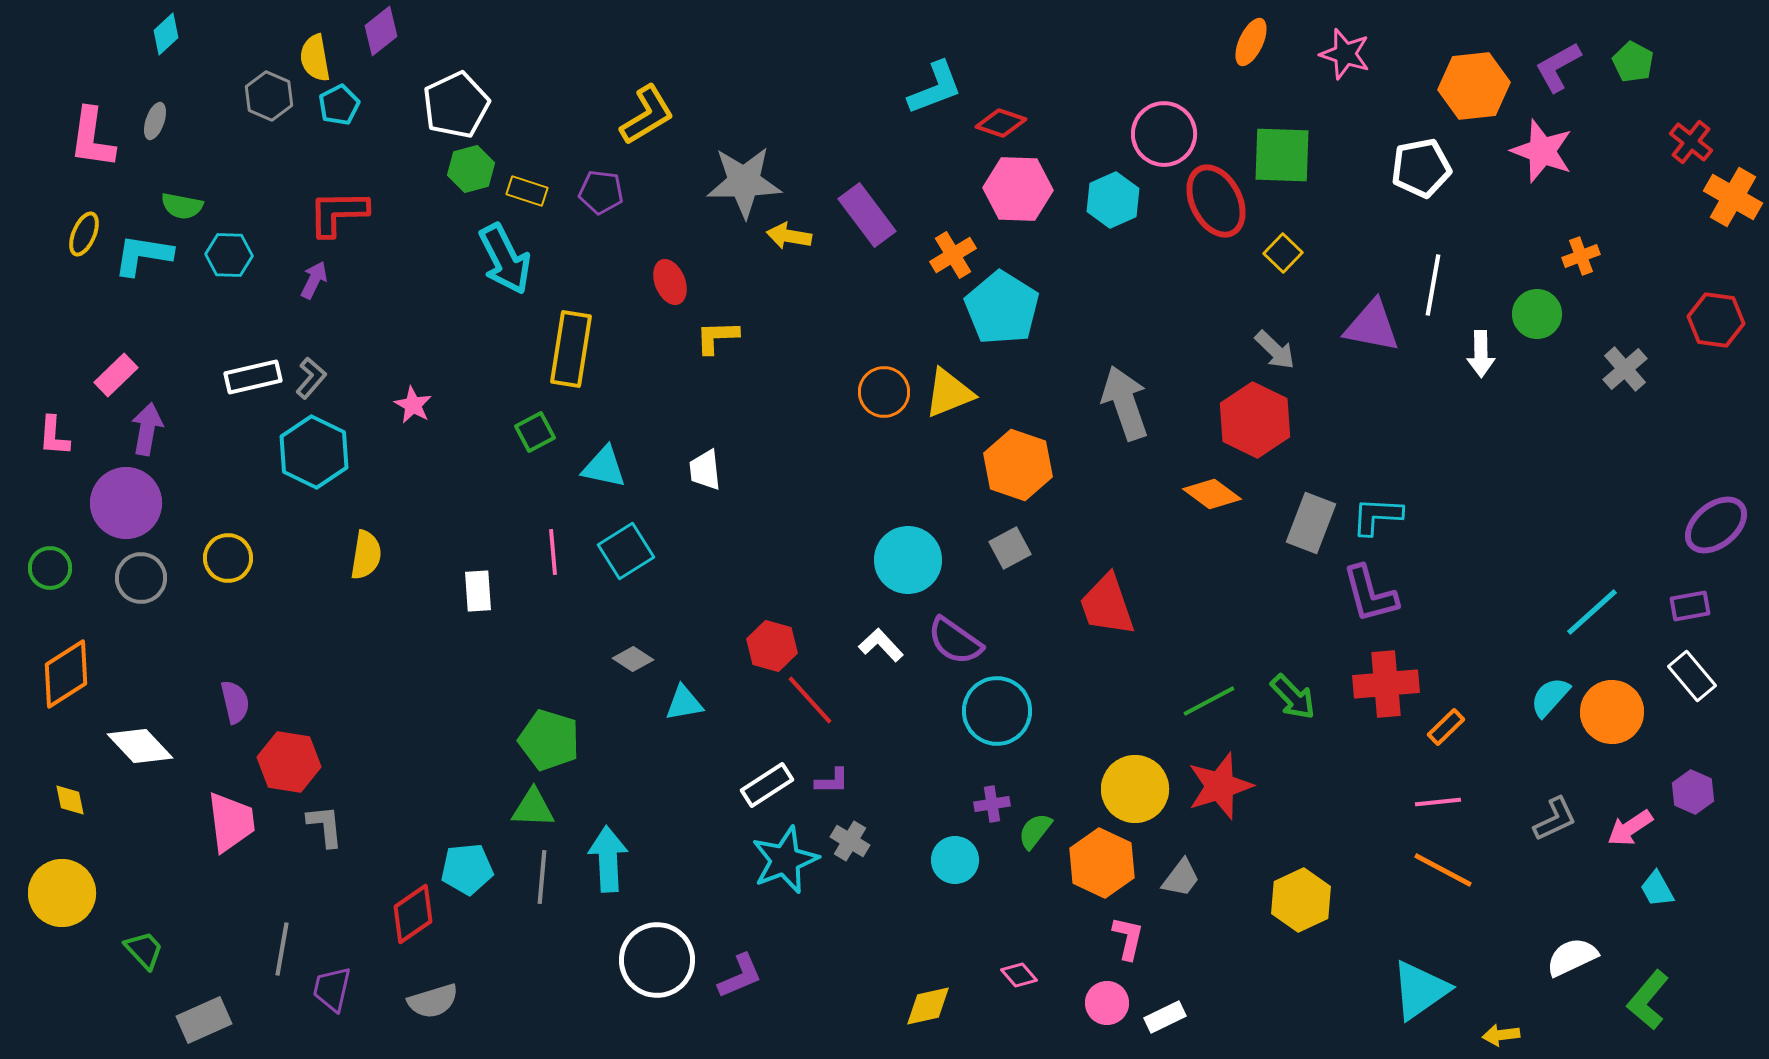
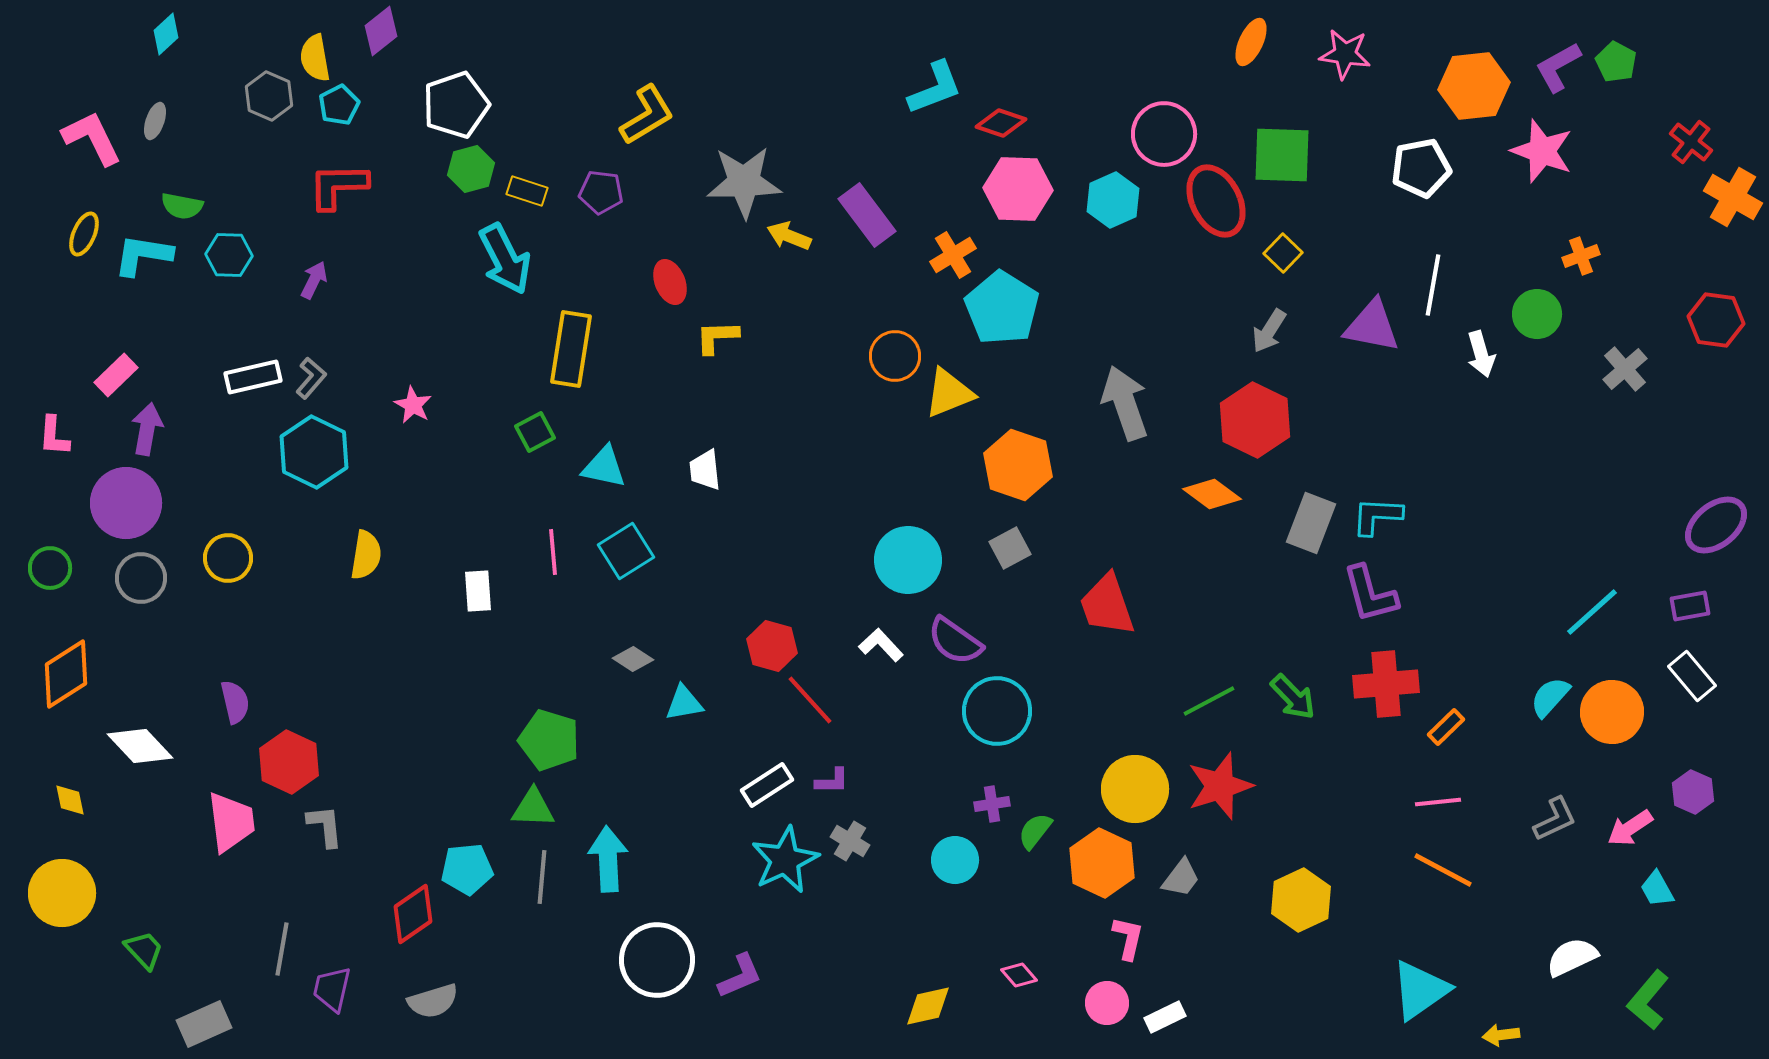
pink star at (1345, 54): rotated 9 degrees counterclockwise
green pentagon at (1633, 62): moved 17 px left
white pentagon at (456, 105): rotated 6 degrees clockwise
pink L-shape at (92, 138): rotated 146 degrees clockwise
red L-shape at (338, 213): moved 27 px up
yellow arrow at (789, 236): rotated 12 degrees clockwise
gray arrow at (1275, 350): moved 6 px left, 19 px up; rotated 78 degrees clockwise
white arrow at (1481, 354): rotated 15 degrees counterclockwise
orange circle at (884, 392): moved 11 px right, 36 px up
red hexagon at (289, 762): rotated 16 degrees clockwise
cyan star at (785, 860): rotated 4 degrees counterclockwise
gray rectangle at (204, 1020): moved 4 px down
